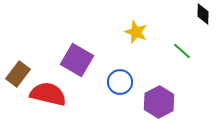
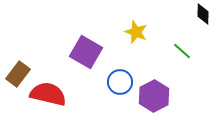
purple square: moved 9 px right, 8 px up
purple hexagon: moved 5 px left, 6 px up
